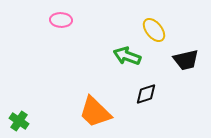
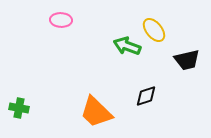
green arrow: moved 10 px up
black trapezoid: moved 1 px right
black diamond: moved 2 px down
orange trapezoid: moved 1 px right
green cross: moved 13 px up; rotated 24 degrees counterclockwise
